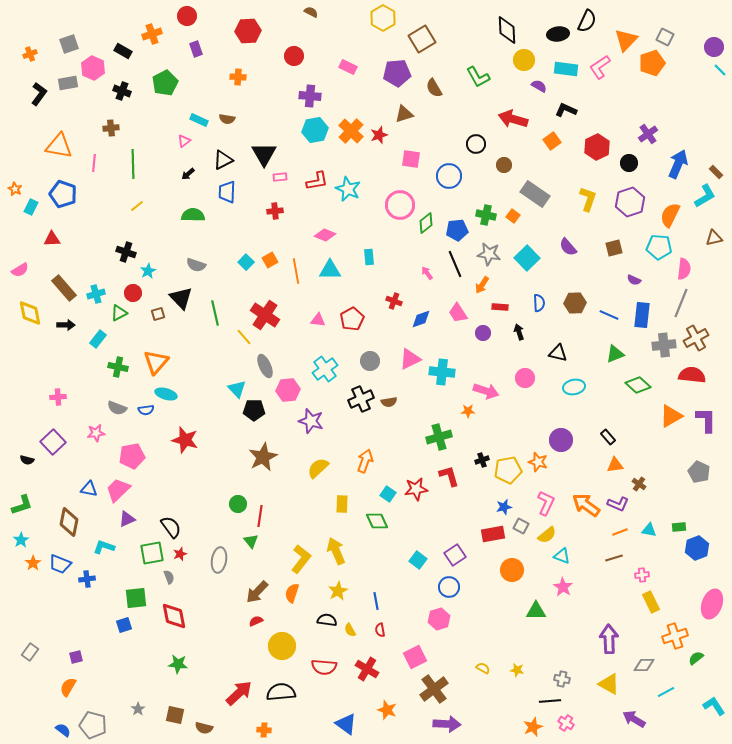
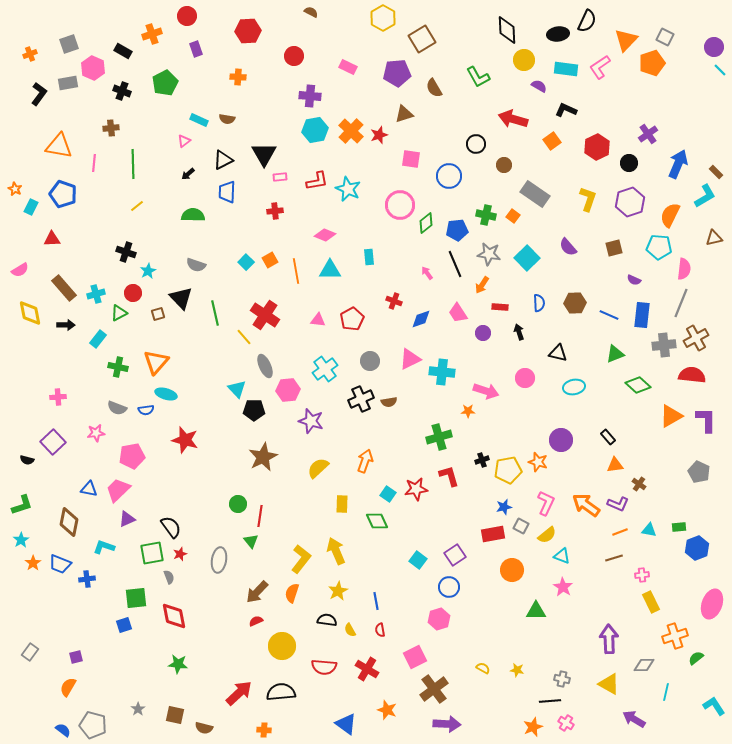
cyan line at (666, 692): rotated 48 degrees counterclockwise
